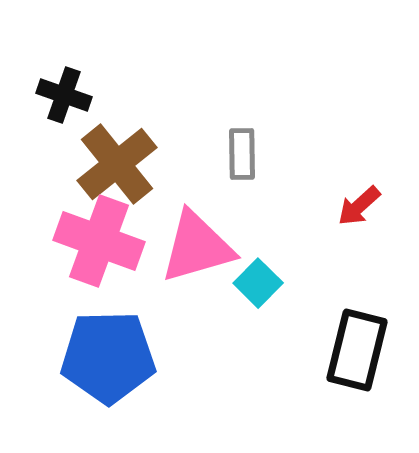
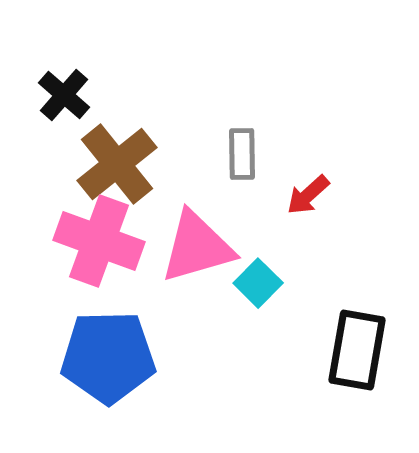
black cross: rotated 22 degrees clockwise
red arrow: moved 51 px left, 11 px up
black rectangle: rotated 4 degrees counterclockwise
